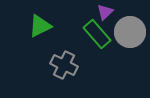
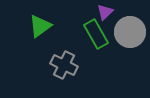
green triangle: rotated 10 degrees counterclockwise
green rectangle: moved 1 px left; rotated 12 degrees clockwise
